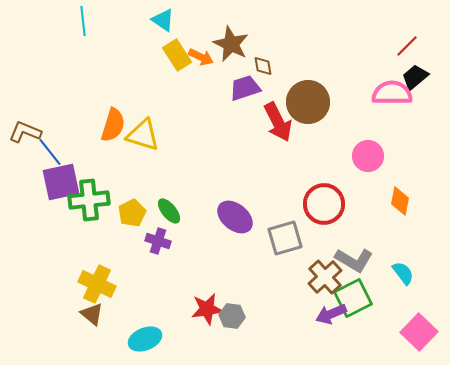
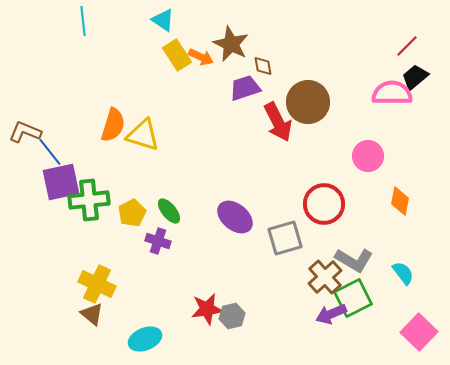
gray hexagon: rotated 20 degrees counterclockwise
